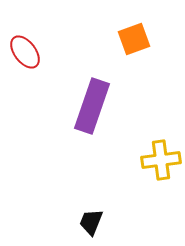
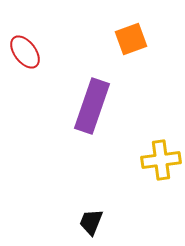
orange square: moved 3 px left
